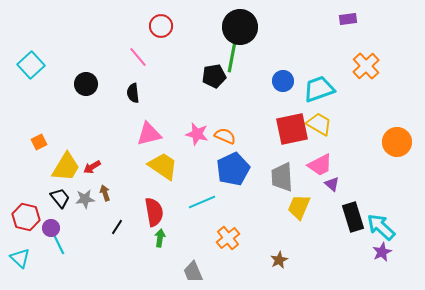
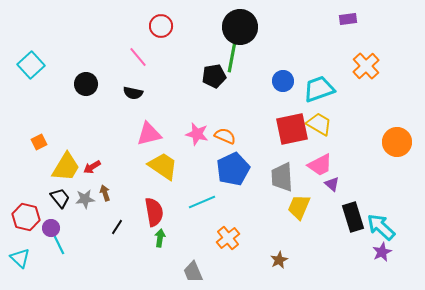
black semicircle at (133, 93): rotated 72 degrees counterclockwise
